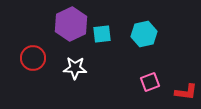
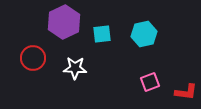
purple hexagon: moved 7 px left, 2 px up
